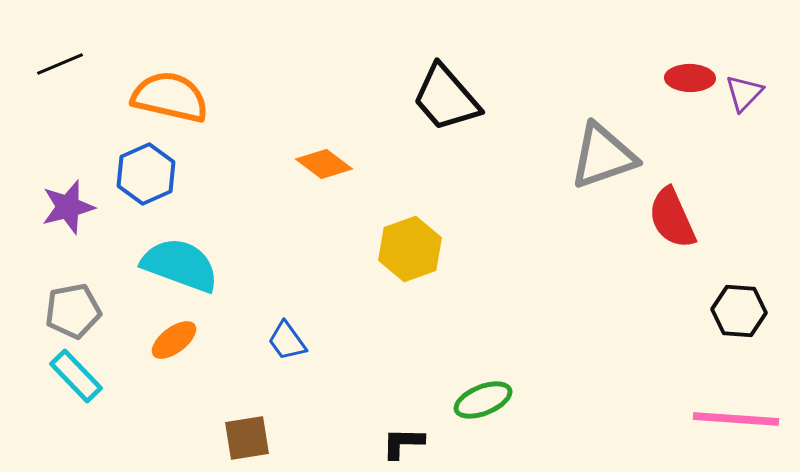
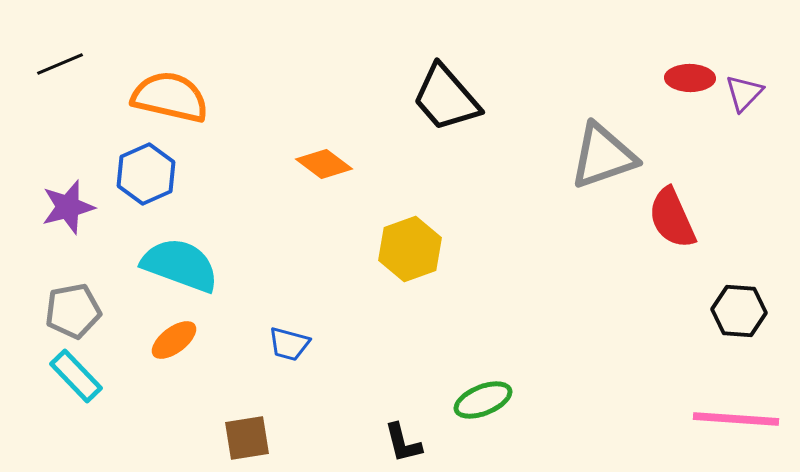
blue trapezoid: moved 2 px right, 3 px down; rotated 39 degrees counterclockwise
black L-shape: rotated 105 degrees counterclockwise
